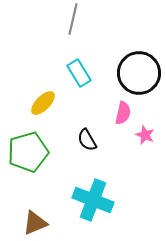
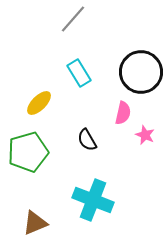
gray line: rotated 28 degrees clockwise
black circle: moved 2 px right, 1 px up
yellow ellipse: moved 4 px left
